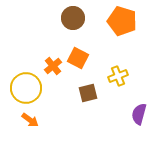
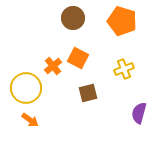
yellow cross: moved 6 px right, 7 px up
purple semicircle: moved 1 px up
